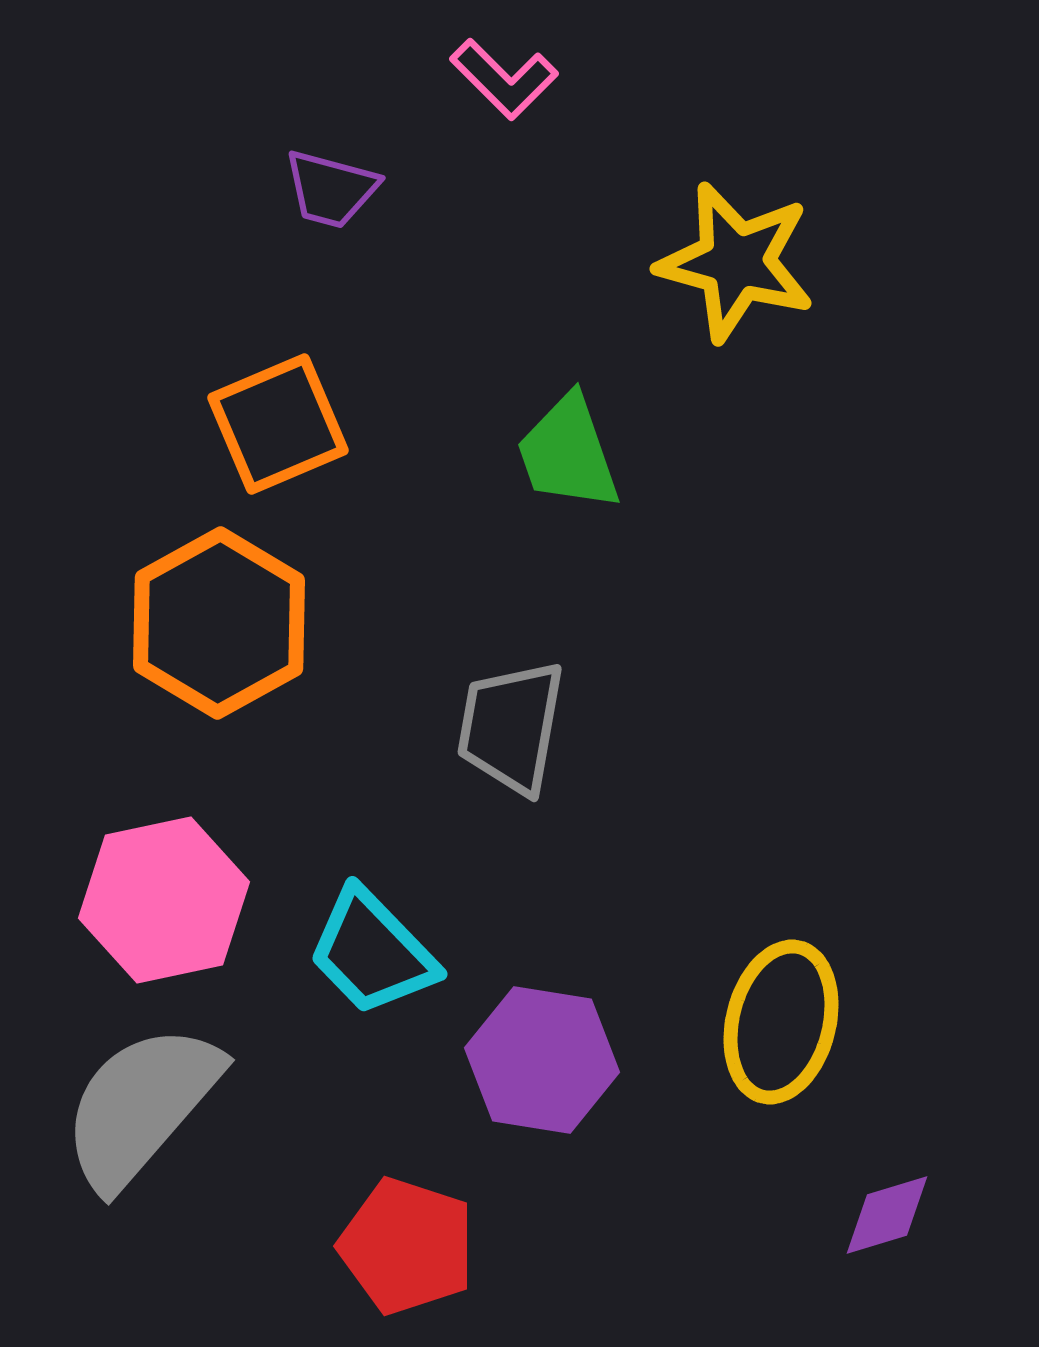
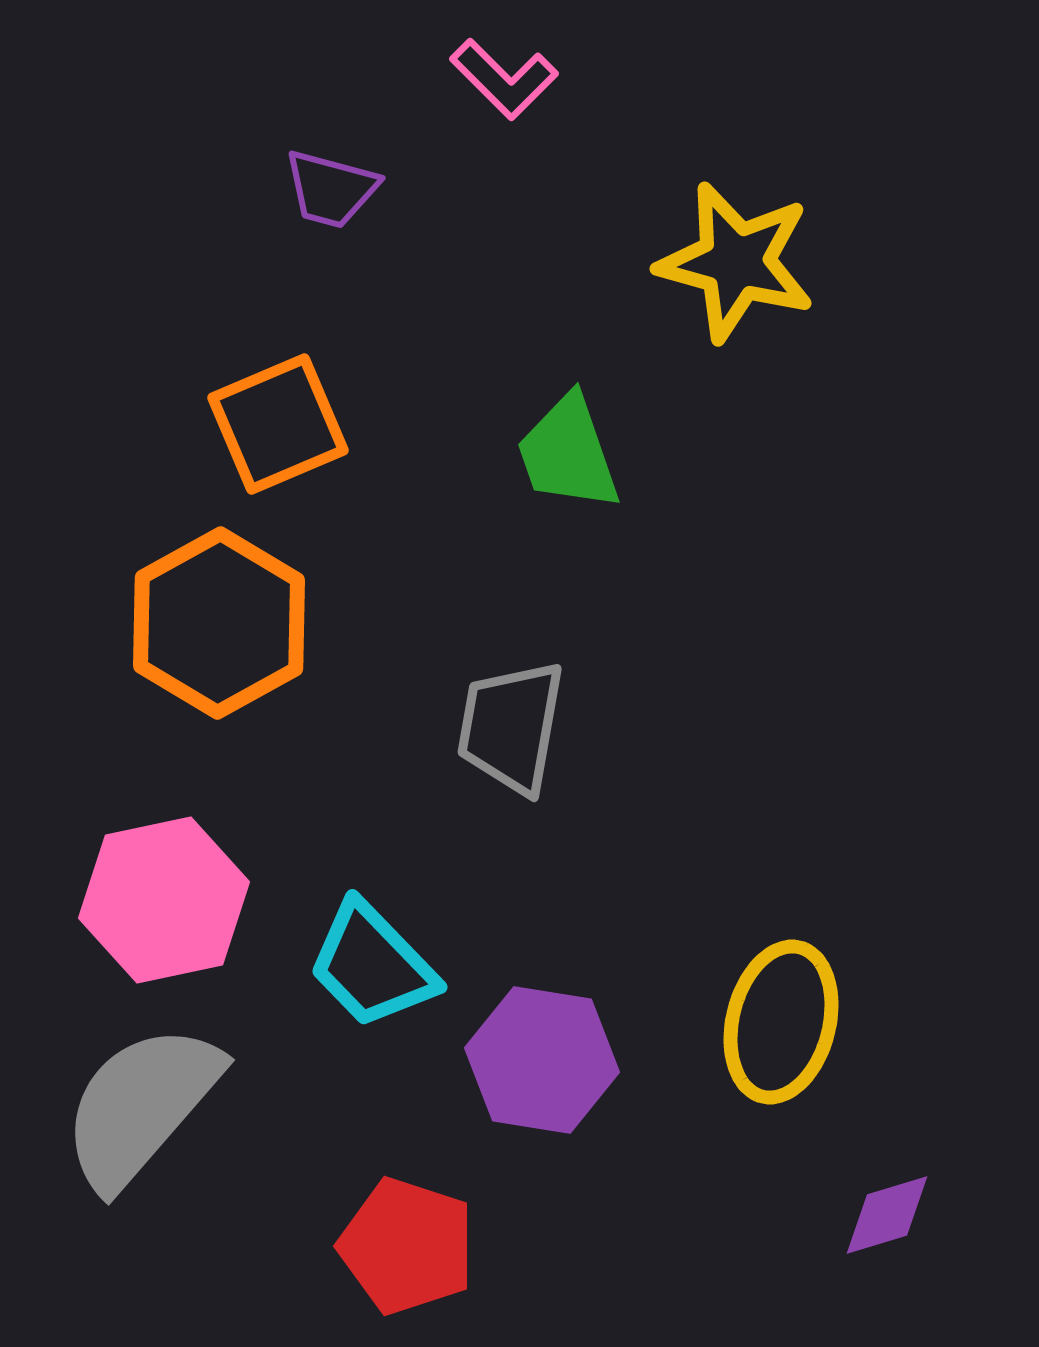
cyan trapezoid: moved 13 px down
